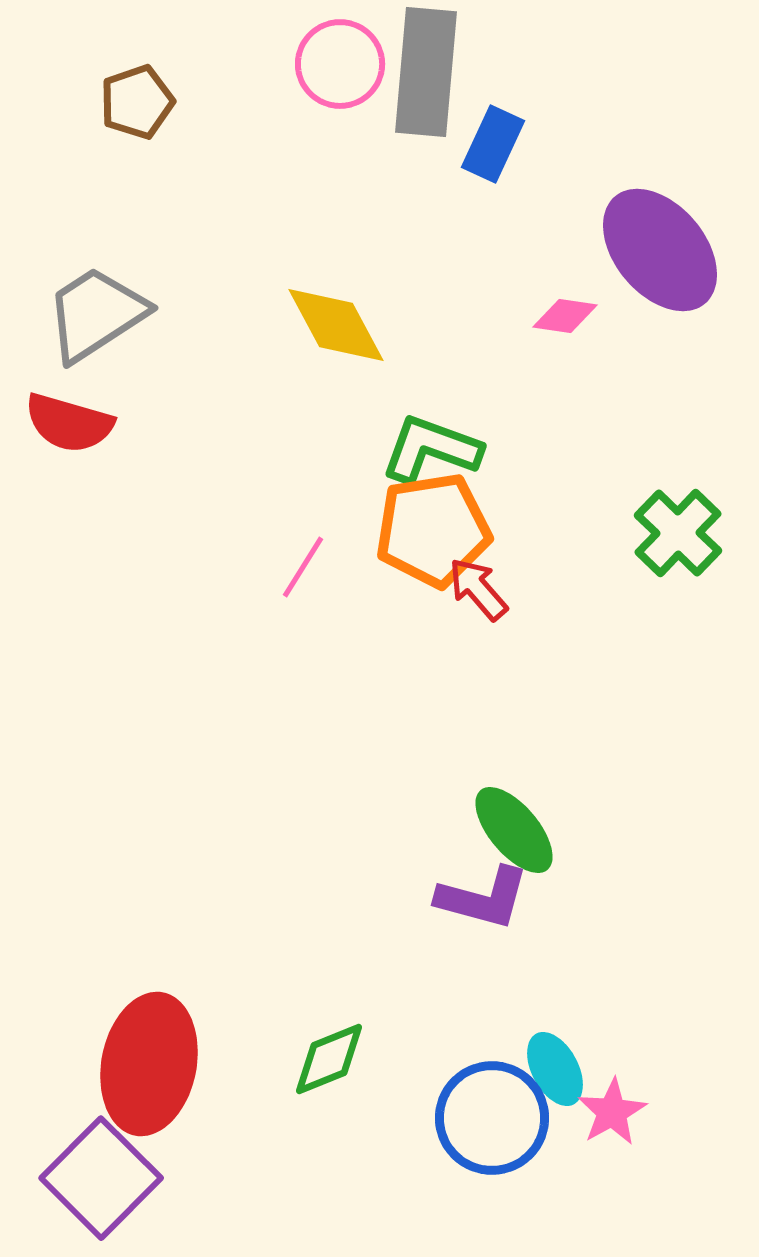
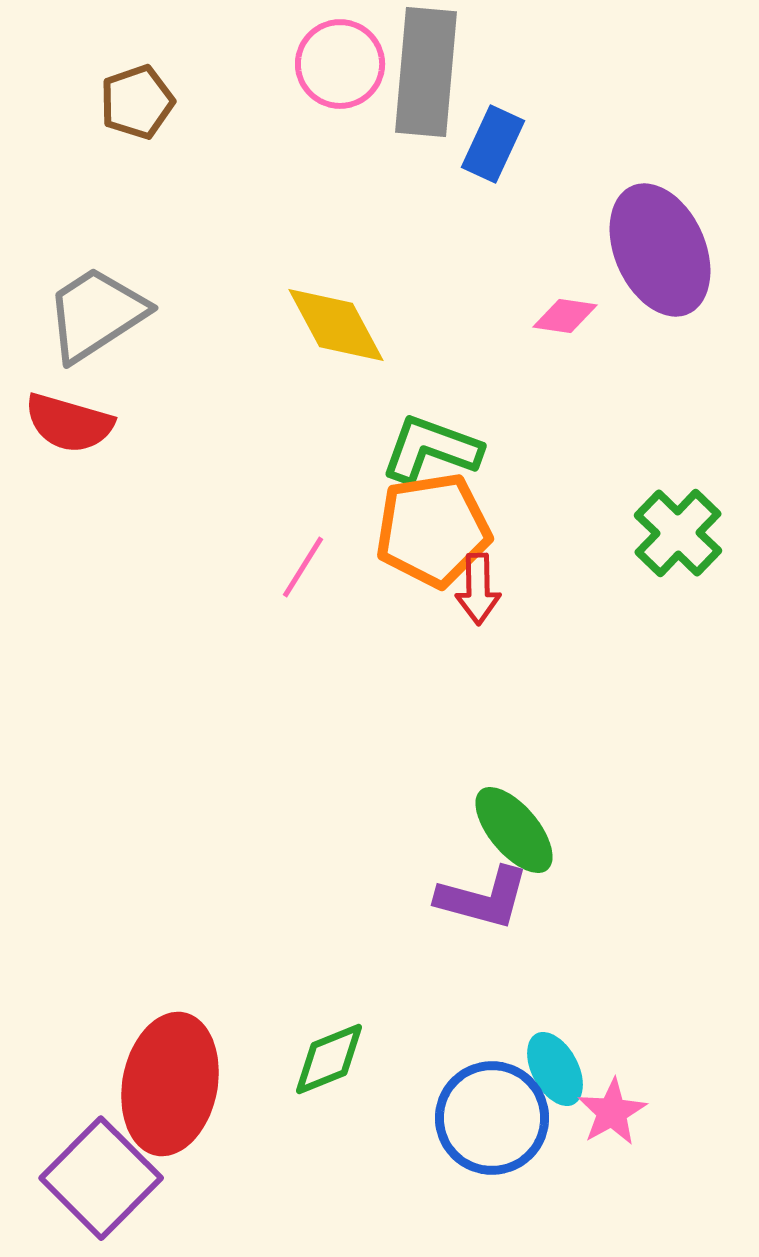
purple ellipse: rotated 16 degrees clockwise
red arrow: rotated 140 degrees counterclockwise
red ellipse: moved 21 px right, 20 px down
